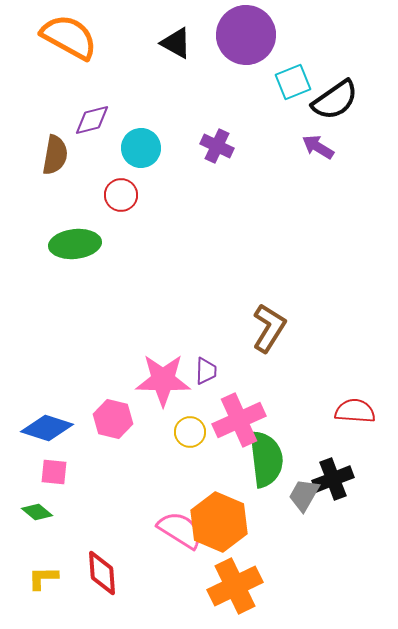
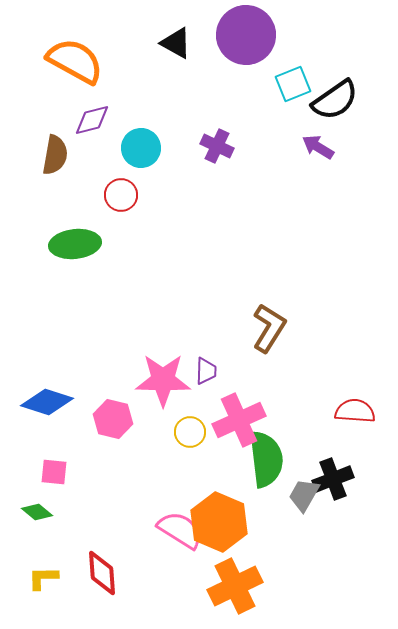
orange semicircle: moved 6 px right, 24 px down
cyan square: moved 2 px down
blue diamond: moved 26 px up
